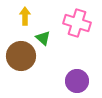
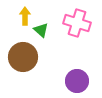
green triangle: moved 2 px left, 8 px up
brown circle: moved 2 px right, 1 px down
